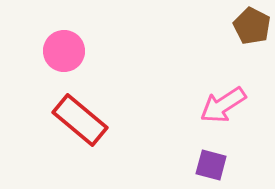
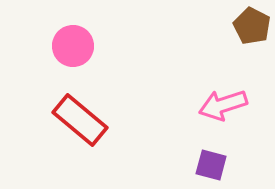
pink circle: moved 9 px right, 5 px up
pink arrow: rotated 15 degrees clockwise
